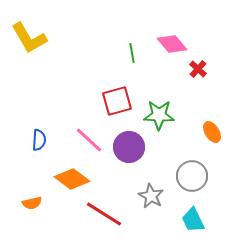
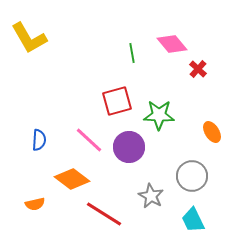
orange semicircle: moved 3 px right, 1 px down
